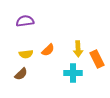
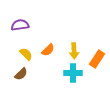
purple semicircle: moved 5 px left, 4 px down
yellow arrow: moved 4 px left, 2 px down
yellow semicircle: rotated 128 degrees counterclockwise
orange rectangle: rotated 60 degrees clockwise
